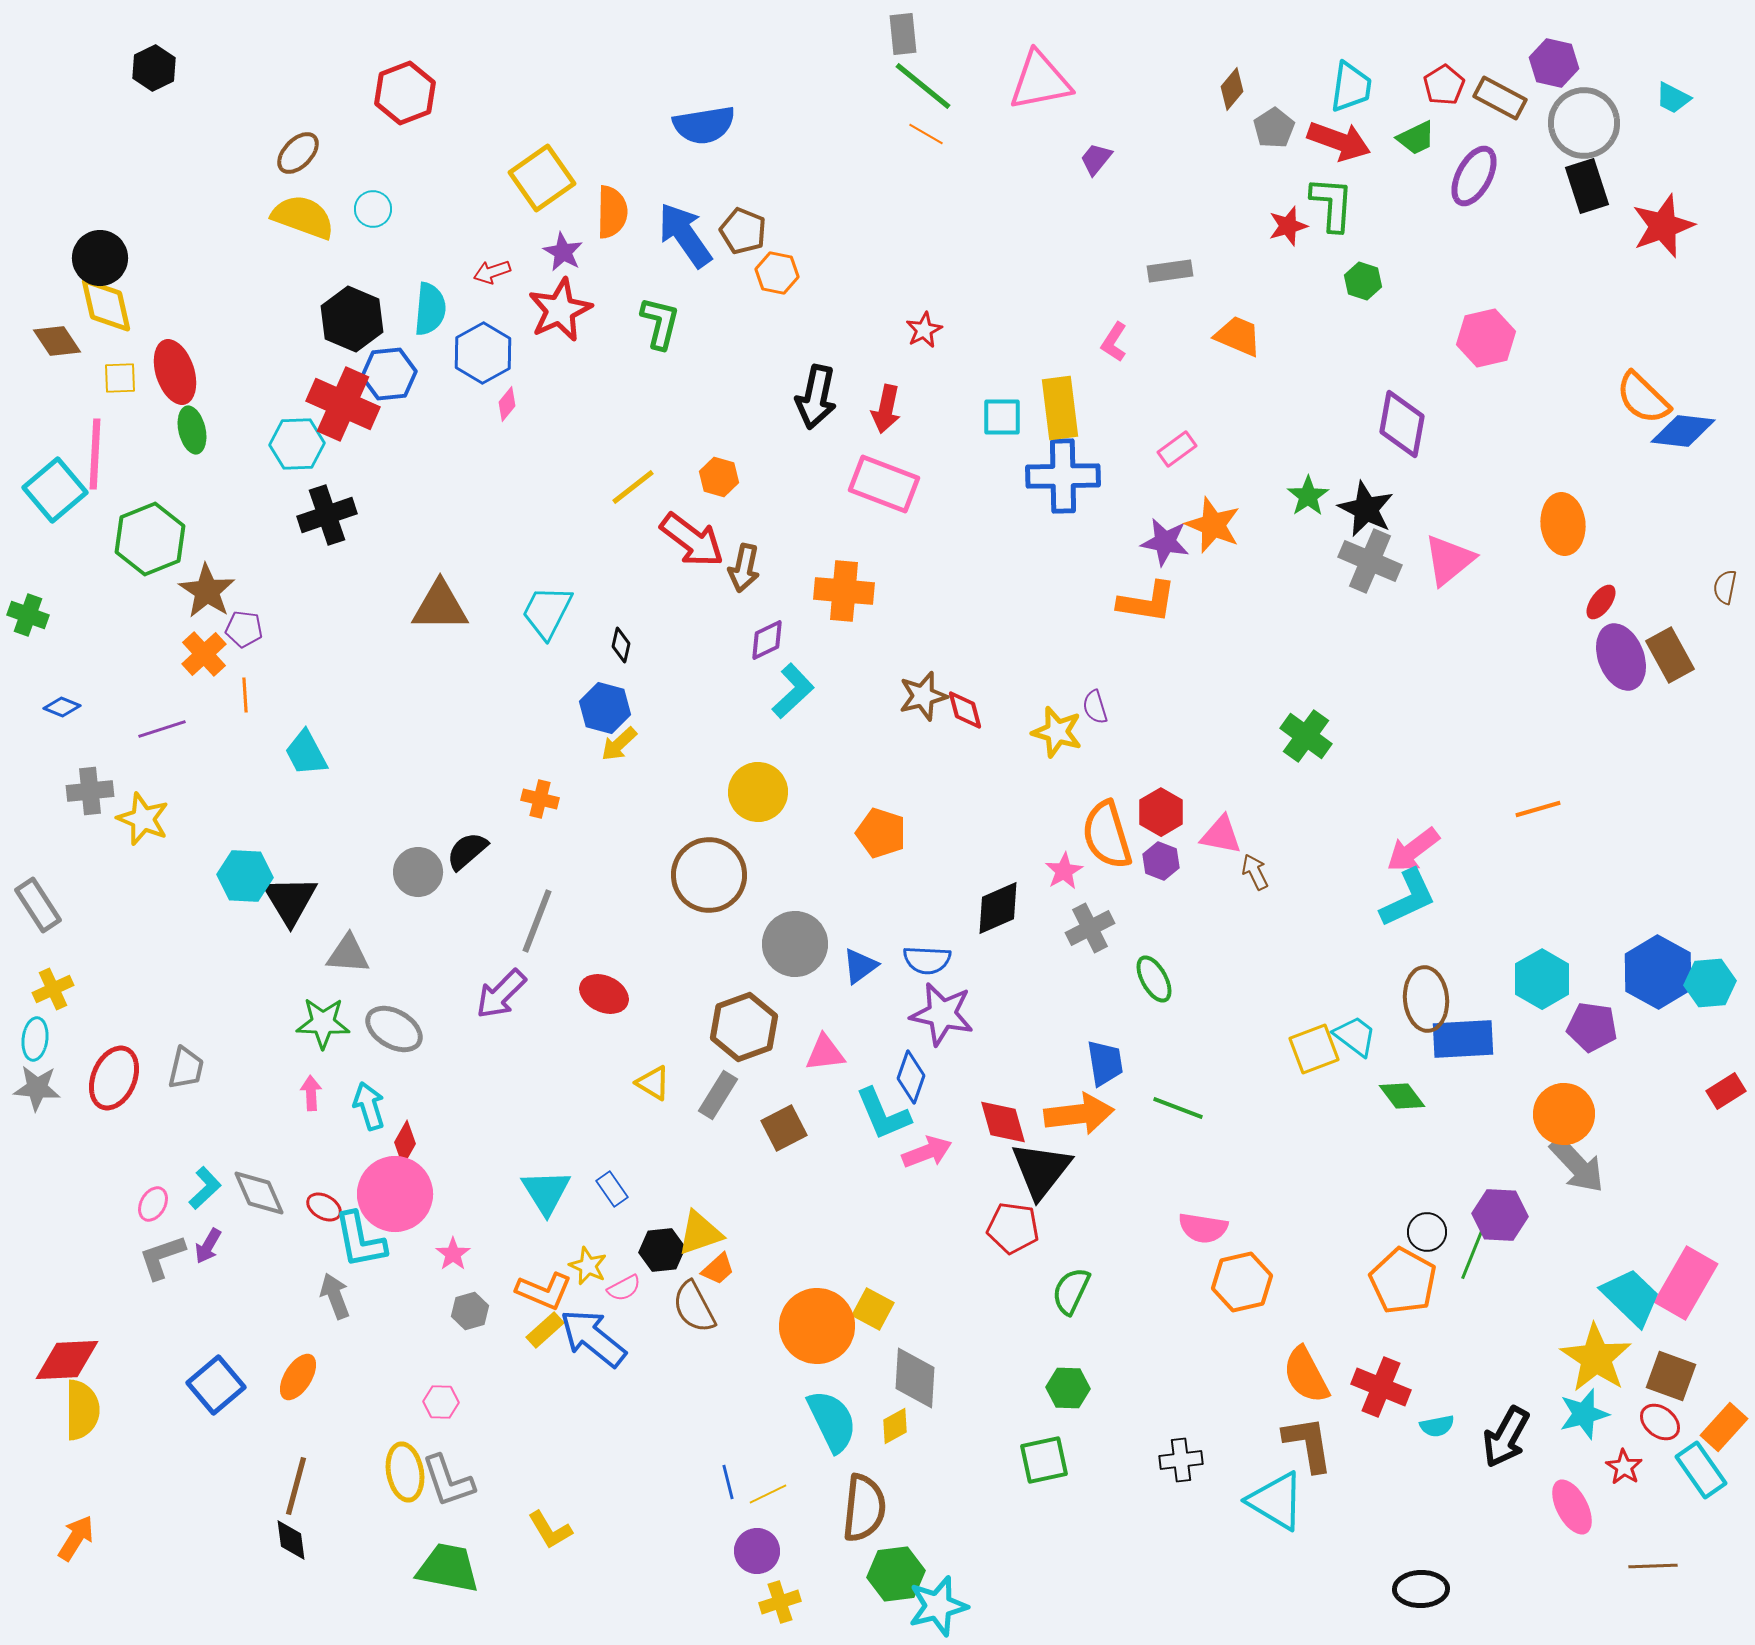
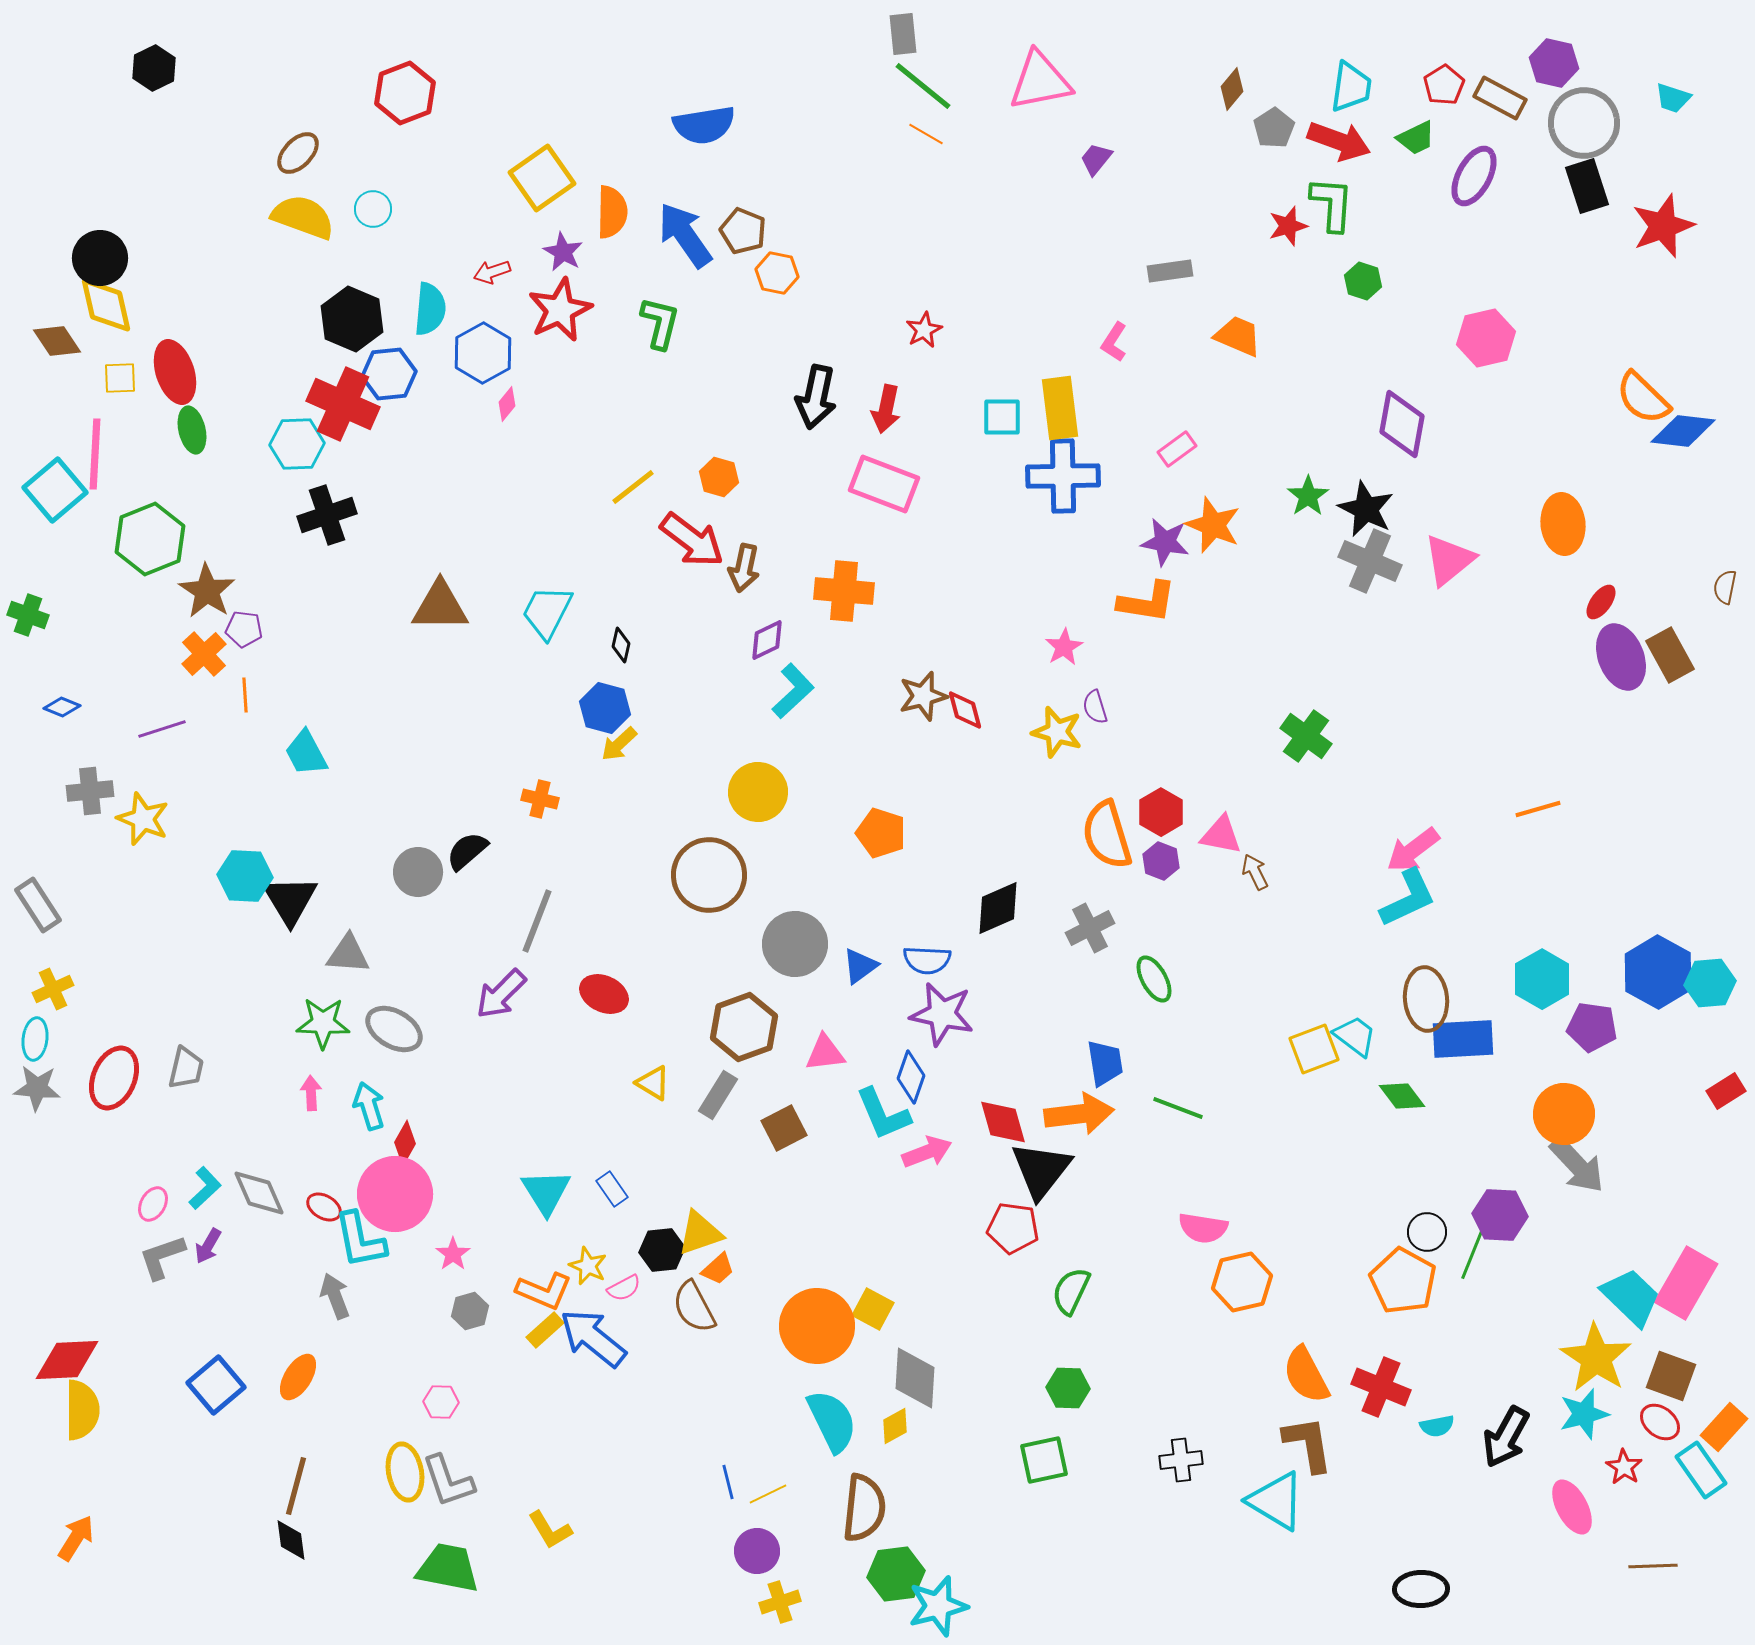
cyan trapezoid at (1673, 98): rotated 9 degrees counterclockwise
pink star at (1064, 871): moved 224 px up
